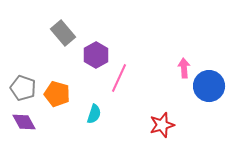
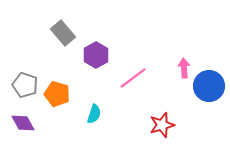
pink line: moved 14 px right; rotated 28 degrees clockwise
gray pentagon: moved 2 px right, 3 px up
purple diamond: moved 1 px left, 1 px down
